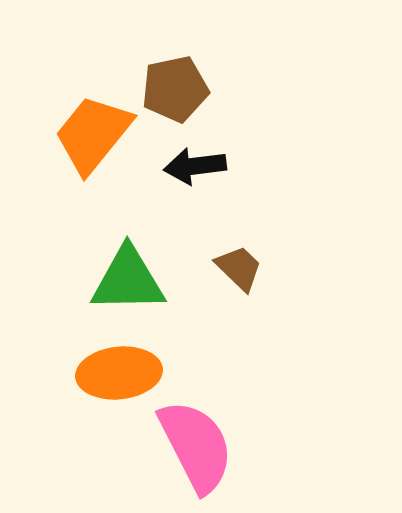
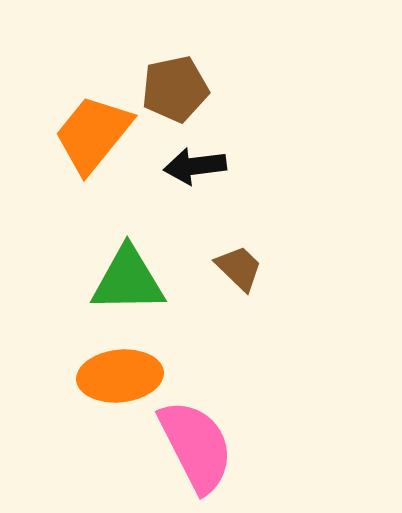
orange ellipse: moved 1 px right, 3 px down
